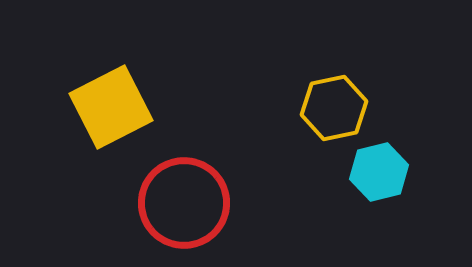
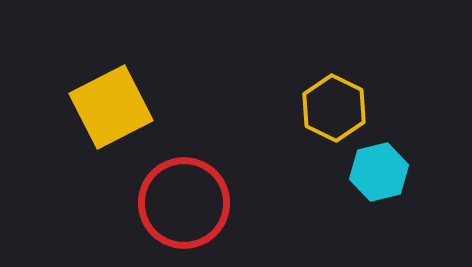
yellow hexagon: rotated 22 degrees counterclockwise
